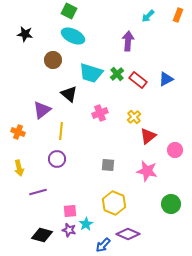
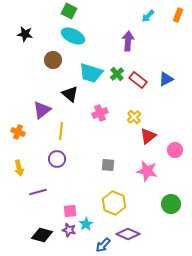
black triangle: moved 1 px right
